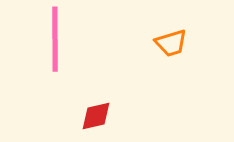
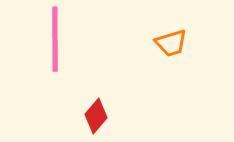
red diamond: rotated 36 degrees counterclockwise
